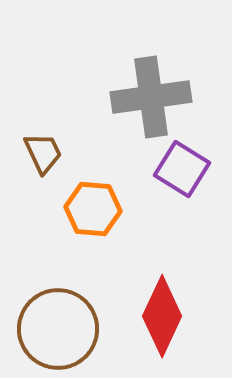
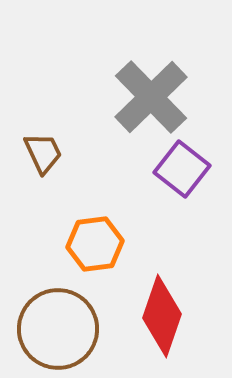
gray cross: rotated 36 degrees counterclockwise
purple square: rotated 6 degrees clockwise
orange hexagon: moved 2 px right, 35 px down; rotated 12 degrees counterclockwise
red diamond: rotated 6 degrees counterclockwise
